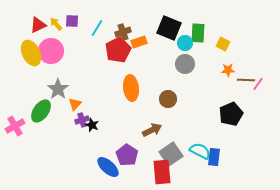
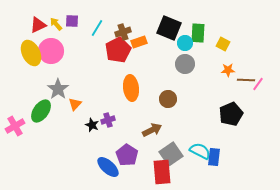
purple cross: moved 26 px right
